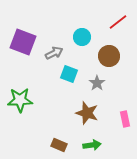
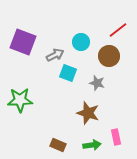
red line: moved 8 px down
cyan circle: moved 1 px left, 5 px down
gray arrow: moved 1 px right, 2 px down
cyan square: moved 1 px left, 1 px up
gray star: rotated 21 degrees counterclockwise
brown star: moved 1 px right
pink rectangle: moved 9 px left, 18 px down
brown rectangle: moved 1 px left
